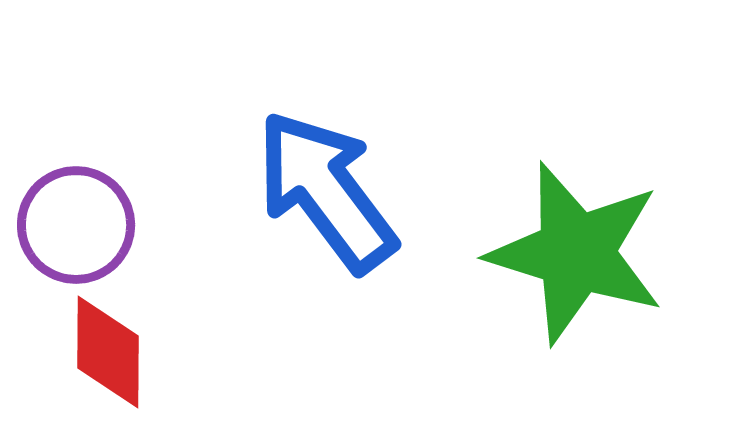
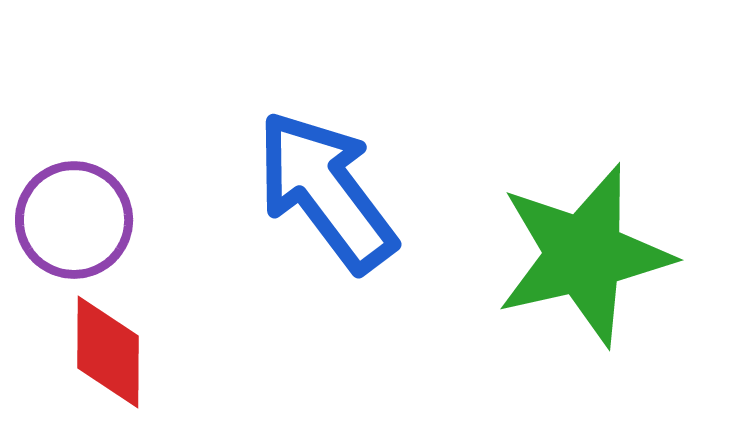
purple circle: moved 2 px left, 5 px up
green star: moved 8 px right, 2 px down; rotated 30 degrees counterclockwise
